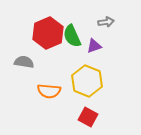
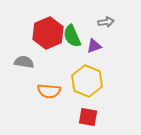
red square: rotated 18 degrees counterclockwise
